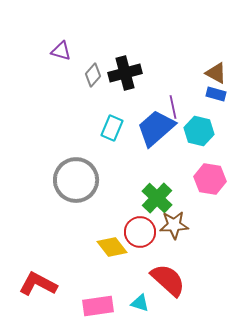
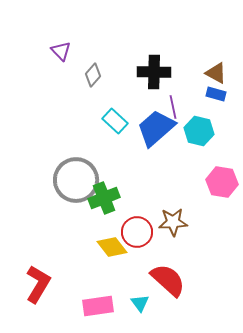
purple triangle: rotated 30 degrees clockwise
black cross: moved 29 px right, 1 px up; rotated 16 degrees clockwise
cyan rectangle: moved 3 px right, 7 px up; rotated 70 degrees counterclockwise
pink hexagon: moved 12 px right, 3 px down
green cross: moved 53 px left; rotated 24 degrees clockwise
brown star: moved 1 px left, 3 px up
red circle: moved 3 px left
red L-shape: rotated 93 degrees clockwise
cyan triangle: rotated 36 degrees clockwise
